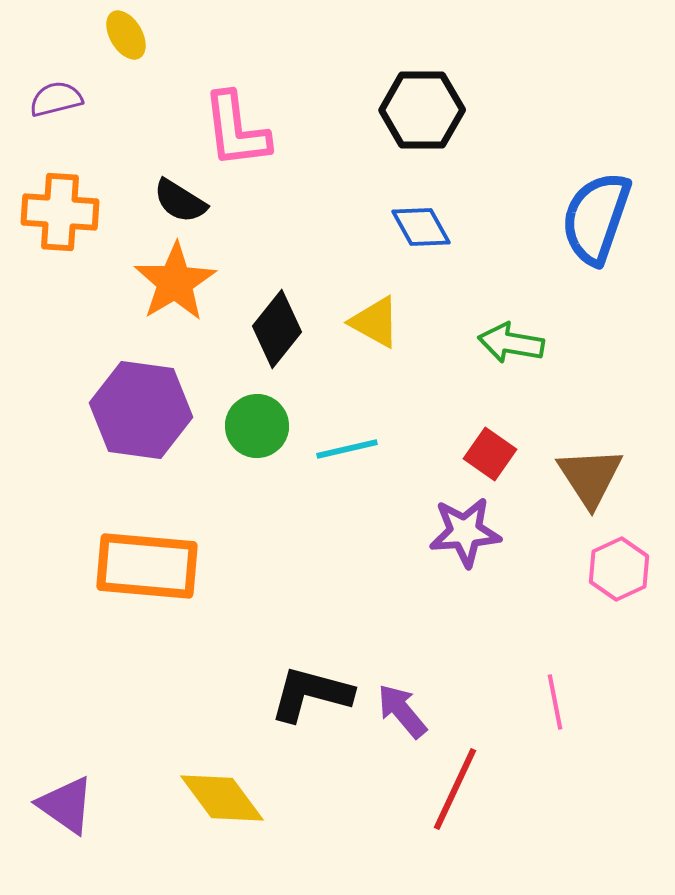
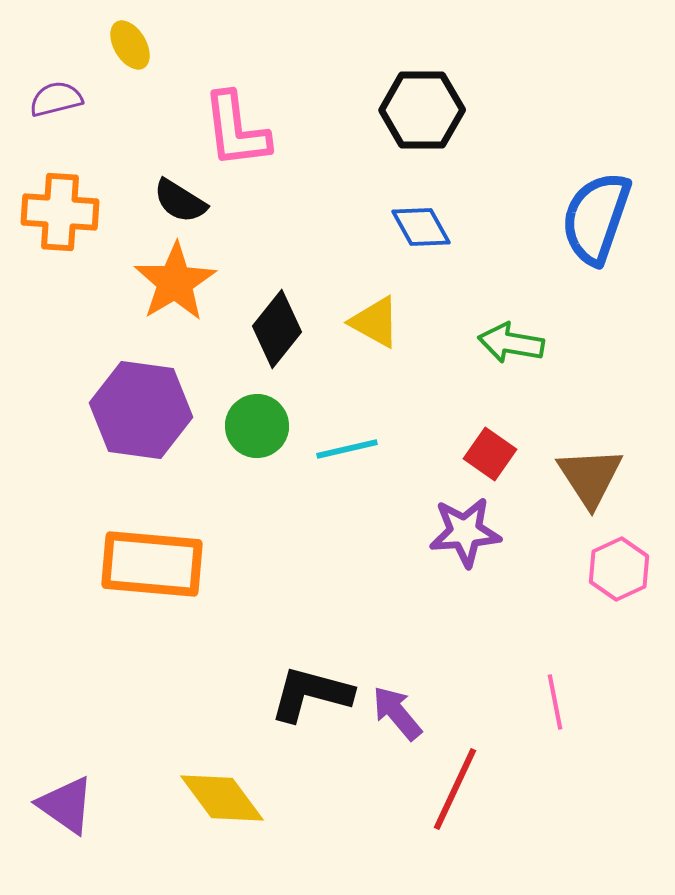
yellow ellipse: moved 4 px right, 10 px down
orange rectangle: moved 5 px right, 2 px up
purple arrow: moved 5 px left, 2 px down
